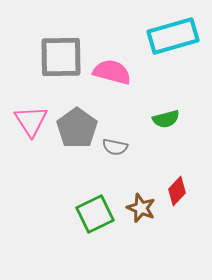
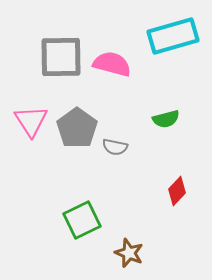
pink semicircle: moved 8 px up
brown star: moved 12 px left, 45 px down
green square: moved 13 px left, 6 px down
